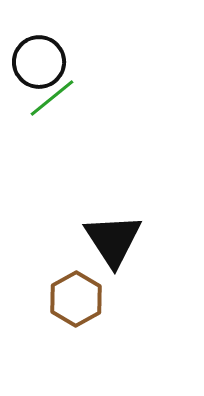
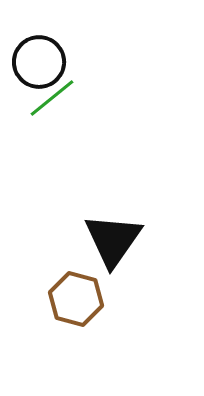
black triangle: rotated 8 degrees clockwise
brown hexagon: rotated 16 degrees counterclockwise
